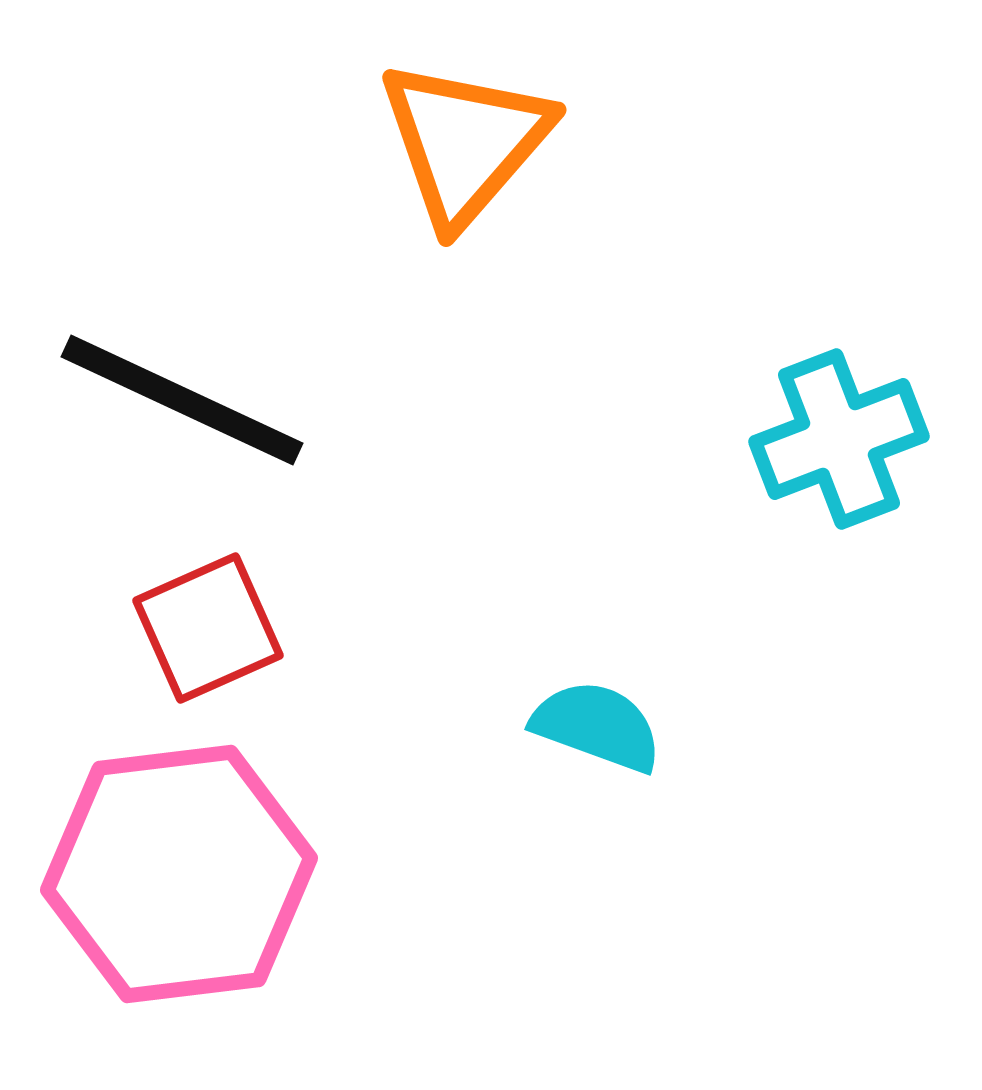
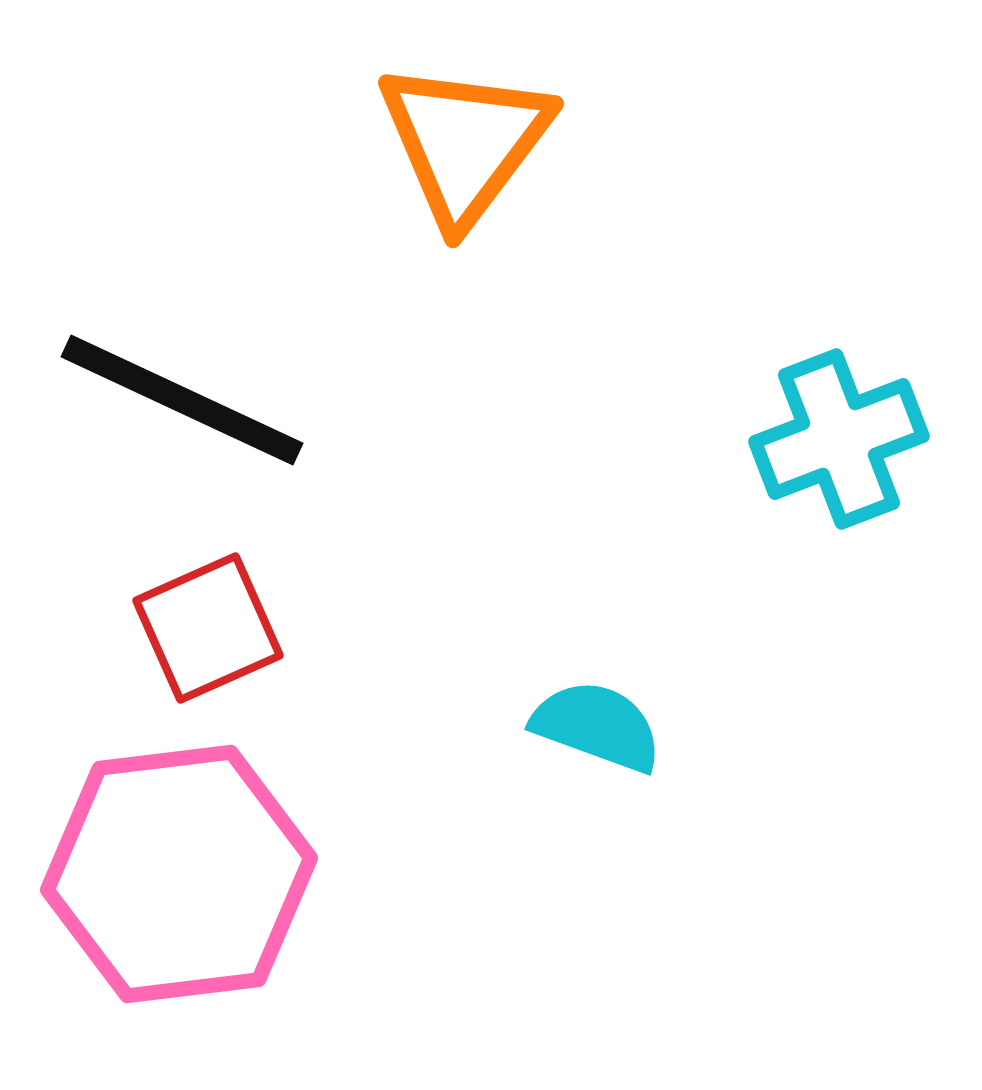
orange triangle: rotated 4 degrees counterclockwise
